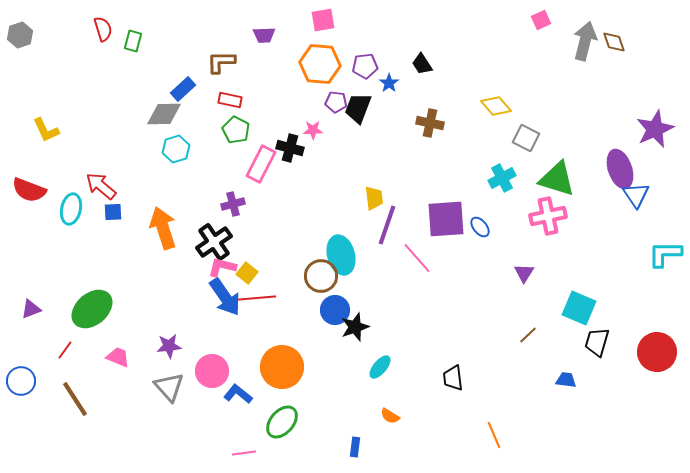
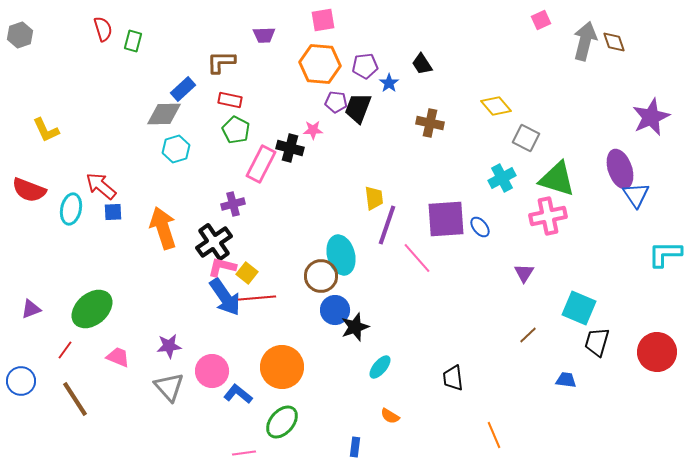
purple star at (655, 129): moved 4 px left, 12 px up
